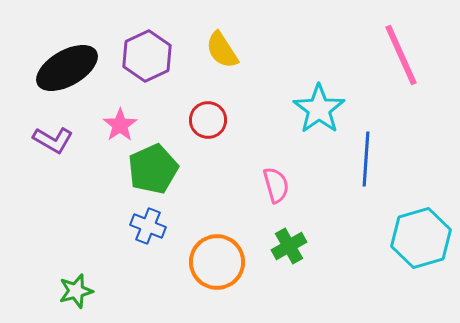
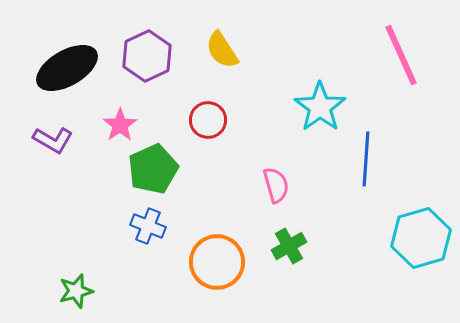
cyan star: moved 1 px right, 2 px up
